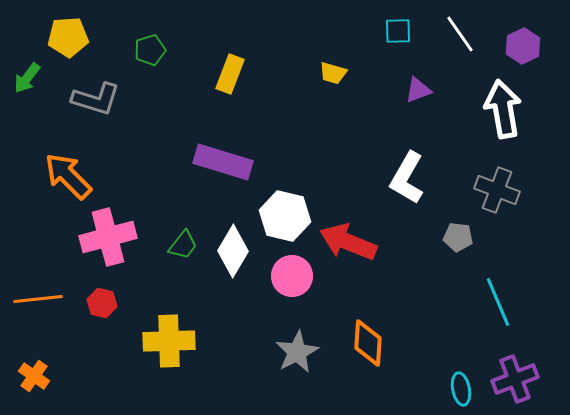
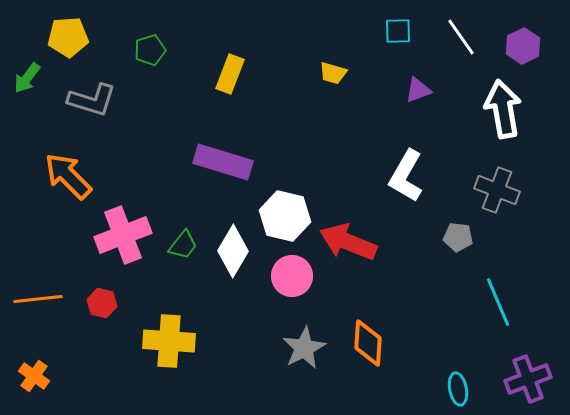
white line: moved 1 px right, 3 px down
gray L-shape: moved 4 px left, 1 px down
white L-shape: moved 1 px left, 2 px up
pink cross: moved 15 px right, 2 px up; rotated 6 degrees counterclockwise
yellow cross: rotated 6 degrees clockwise
gray star: moved 7 px right, 4 px up
purple cross: moved 13 px right
cyan ellipse: moved 3 px left
